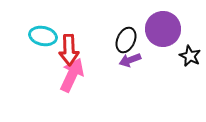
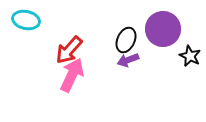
cyan ellipse: moved 17 px left, 16 px up
red arrow: rotated 44 degrees clockwise
purple arrow: moved 2 px left
